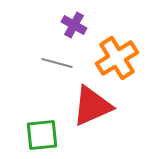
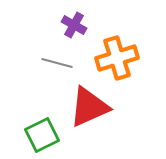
orange cross: rotated 15 degrees clockwise
red triangle: moved 3 px left, 1 px down
green square: rotated 20 degrees counterclockwise
